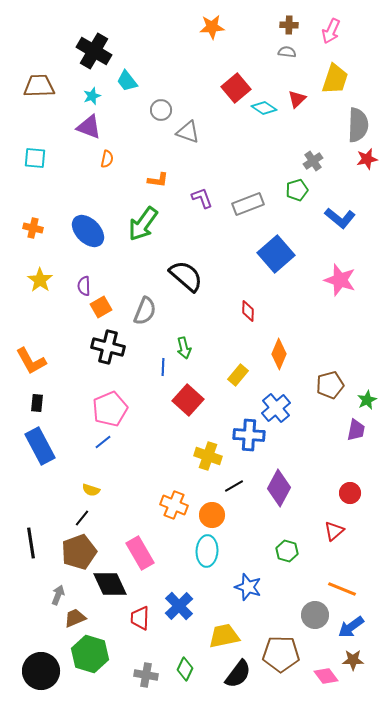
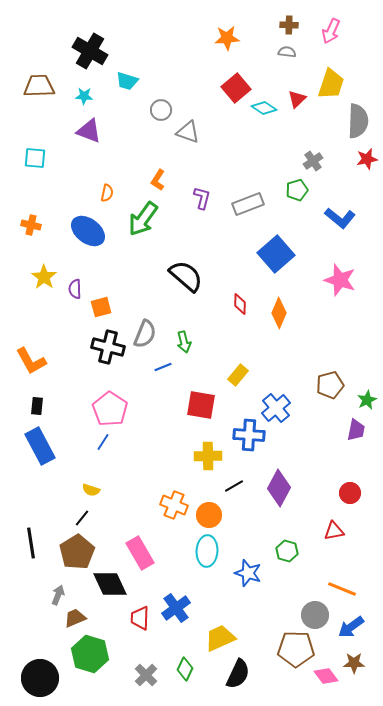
orange star at (212, 27): moved 15 px right, 11 px down
black cross at (94, 51): moved 4 px left
yellow trapezoid at (335, 79): moved 4 px left, 5 px down
cyan trapezoid at (127, 81): rotated 35 degrees counterclockwise
cyan star at (92, 96): moved 8 px left; rotated 24 degrees clockwise
gray semicircle at (358, 125): moved 4 px up
purple triangle at (89, 127): moved 4 px down
orange semicircle at (107, 159): moved 34 px down
orange L-shape at (158, 180): rotated 115 degrees clockwise
purple L-shape at (202, 198): rotated 35 degrees clockwise
green arrow at (143, 224): moved 5 px up
orange cross at (33, 228): moved 2 px left, 3 px up
blue ellipse at (88, 231): rotated 8 degrees counterclockwise
yellow star at (40, 280): moved 4 px right, 3 px up
purple semicircle at (84, 286): moved 9 px left, 3 px down
orange square at (101, 307): rotated 15 degrees clockwise
gray semicircle at (145, 311): moved 23 px down
red diamond at (248, 311): moved 8 px left, 7 px up
green arrow at (184, 348): moved 6 px up
orange diamond at (279, 354): moved 41 px up
blue line at (163, 367): rotated 66 degrees clockwise
red square at (188, 400): moved 13 px right, 5 px down; rotated 32 degrees counterclockwise
black rectangle at (37, 403): moved 3 px down
pink pentagon at (110, 409): rotated 16 degrees counterclockwise
blue line at (103, 442): rotated 18 degrees counterclockwise
yellow cross at (208, 456): rotated 20 degrees counterclockwise
orange circle at (212, 515): moved 3 px left
red triangle at (334, 531): rotated 30 degrees clockwise
brown pentagon at (79, 552): moved 2 px left; rotated 12 degrees counterclockwise
blue star at (248, 587): moved 14 px up
blue cross at (179, 606): moved 3 px left, 2 px down; rotated 8 degrees clockwise
yellow trapezoid at (224, 636): moved 4 px left, 2 px down; rotated 12 degrees counterclockwise
brown pentagon at (281, 654): moved 15 px right, 5 px up
brown star at (353, 660): moved 1 px right, 3 px down
black circle at (41, 671): moved 1 px left, 7 px down
black semicircle at (238, 674): rotated 12 degrees counterclockwise
gray cross at (146, 675): rotated 35 degrees clockwise
